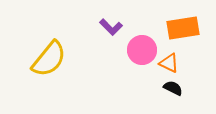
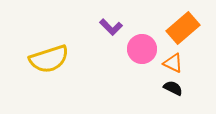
orange rectangle: rotated 32 degrees counterclockwise
pink circle: moved 1 px up
yellow semicircle: rotated 33 degrees clockwise
orange triangle: moved 4 px right
